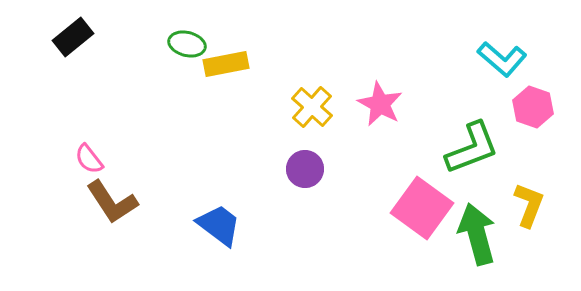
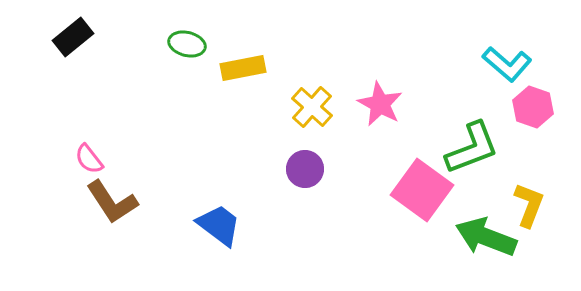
cyan L-shape: moved 5 px right, 5 px down
yellow rectangle: moved 17 px right, 4 px down
pink square: moved 18 px up
green arrow: moved 9 px right, 3 px down; rotated 54 degrees counterclockwise
